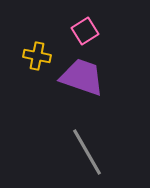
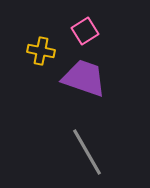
yellow cross: moved 4 px right, 5 px up
purple trapezoid: moved 2 px right, 1 px down
